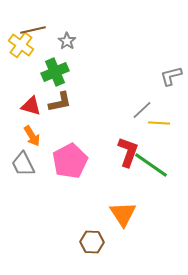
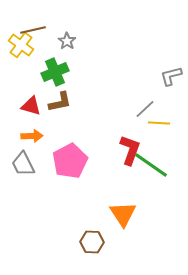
gray line: moved 3 px right, 1 px up
orange arrow: rotated 60 degrees counterclockwise
red L-shape: moved 2 px right, 2 px up
